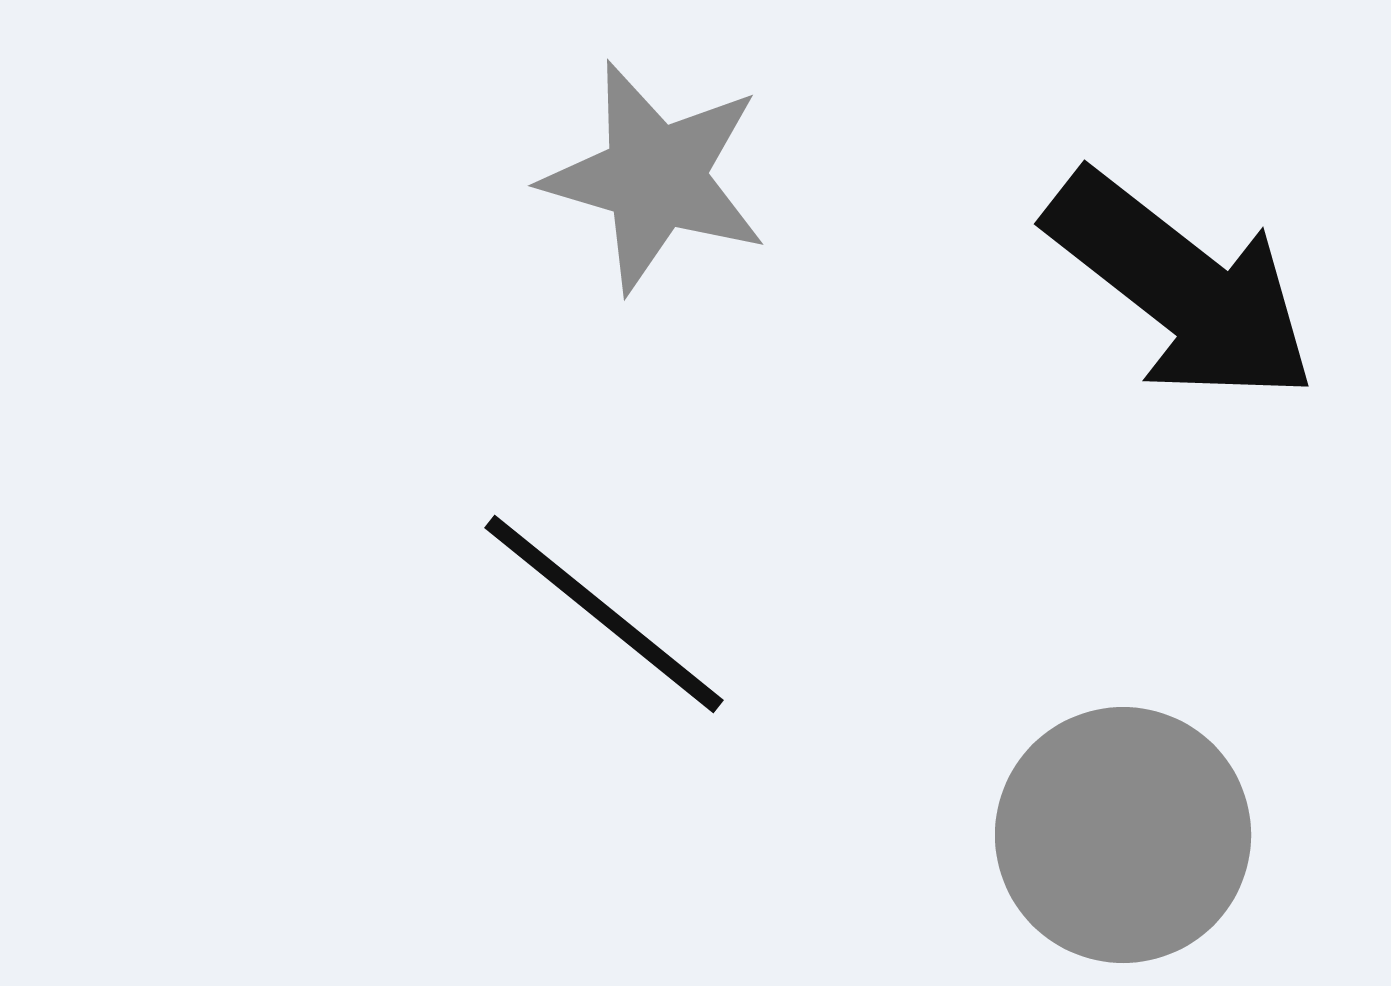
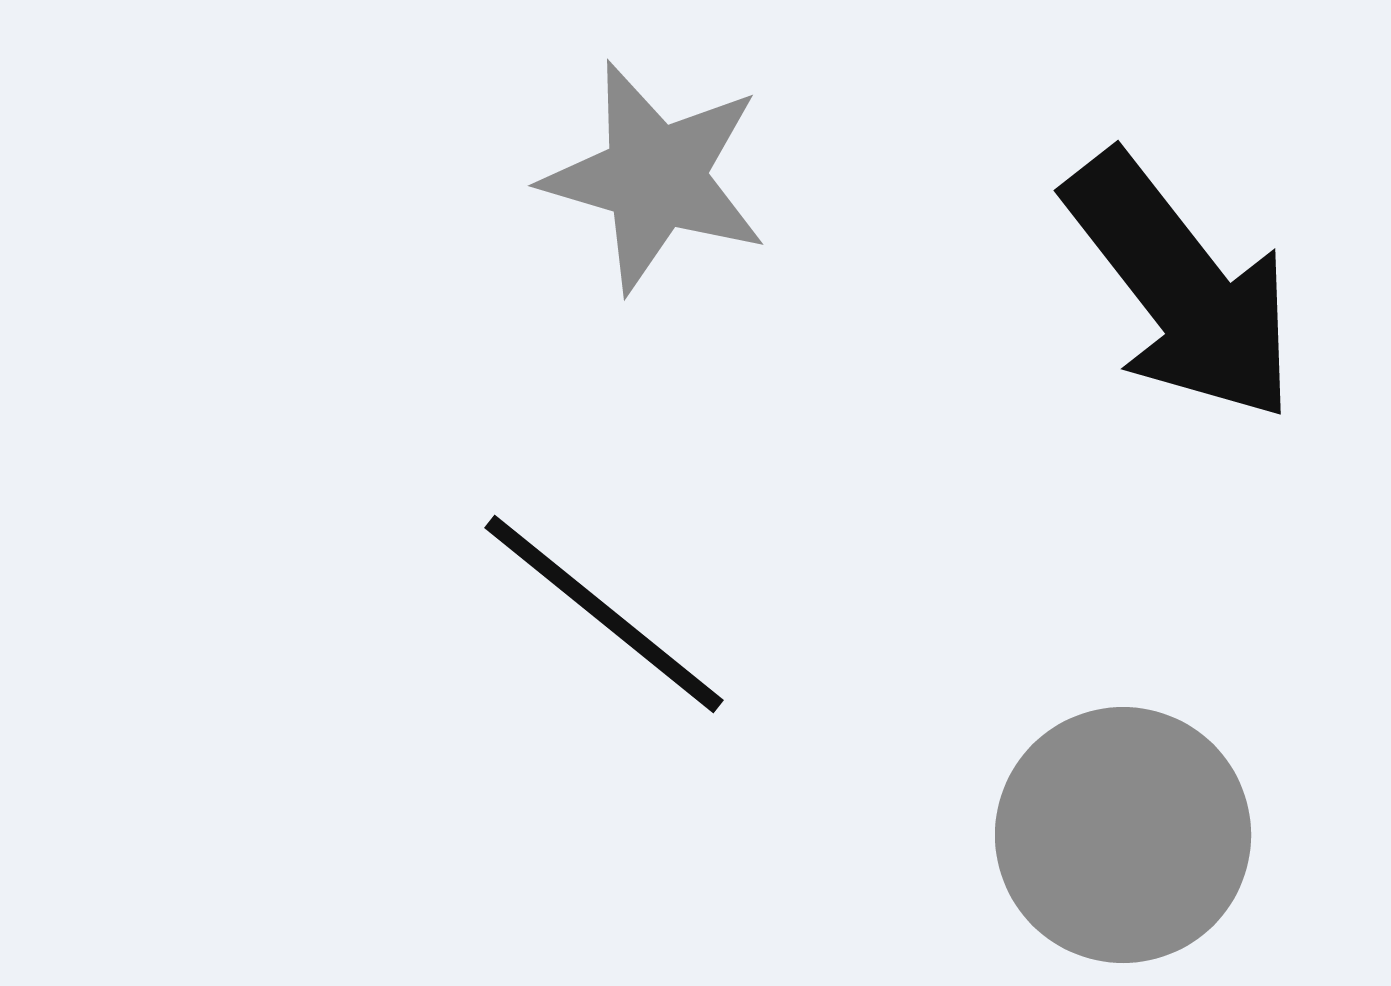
black arrow: rotated 14 degrees clockwise
